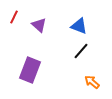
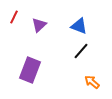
purple triangle: rotated 35 degrees clockwise
